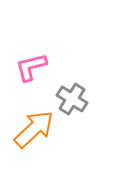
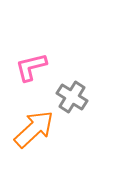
gray cross: moved 2 px up
